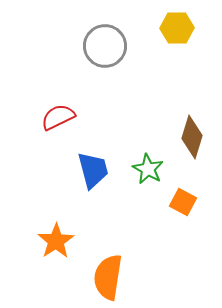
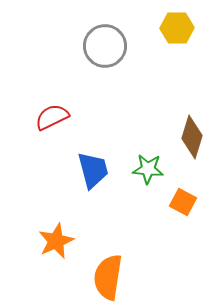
red semicircle: moved 6 px left
green star: rotated 24 degrees counterclockwise
orange star: rotated 9 degrees clockwise
